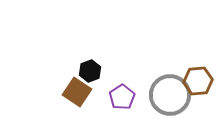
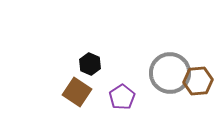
black hexagon: moved 7 px up; rotated 15 degrees counterclockwise
gray circle: moved 22 px up
